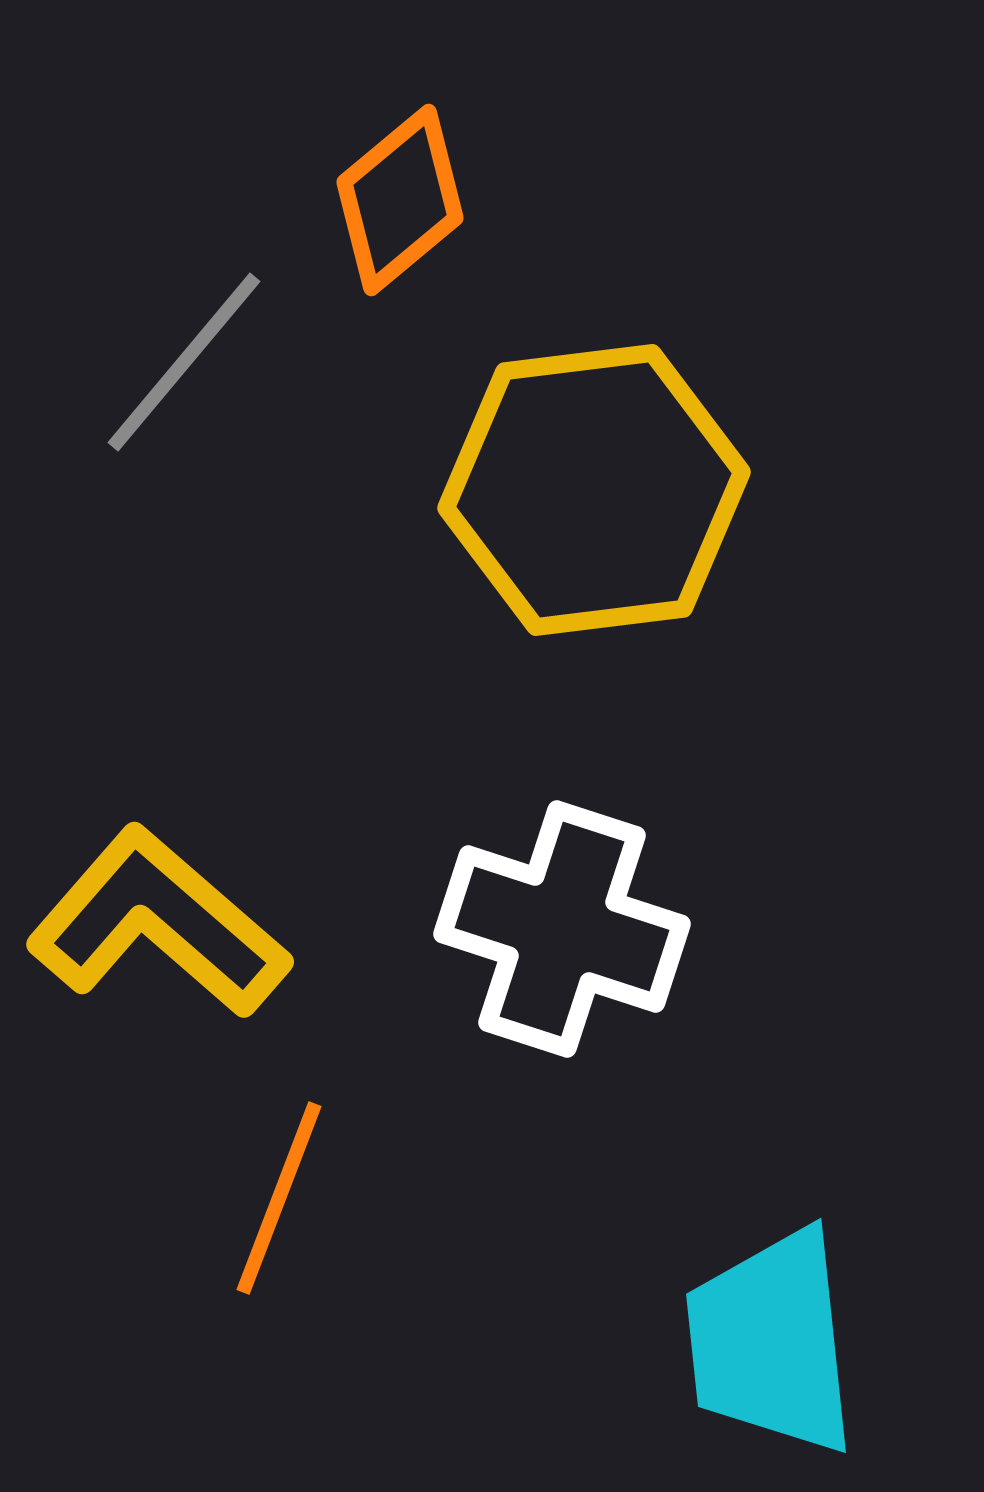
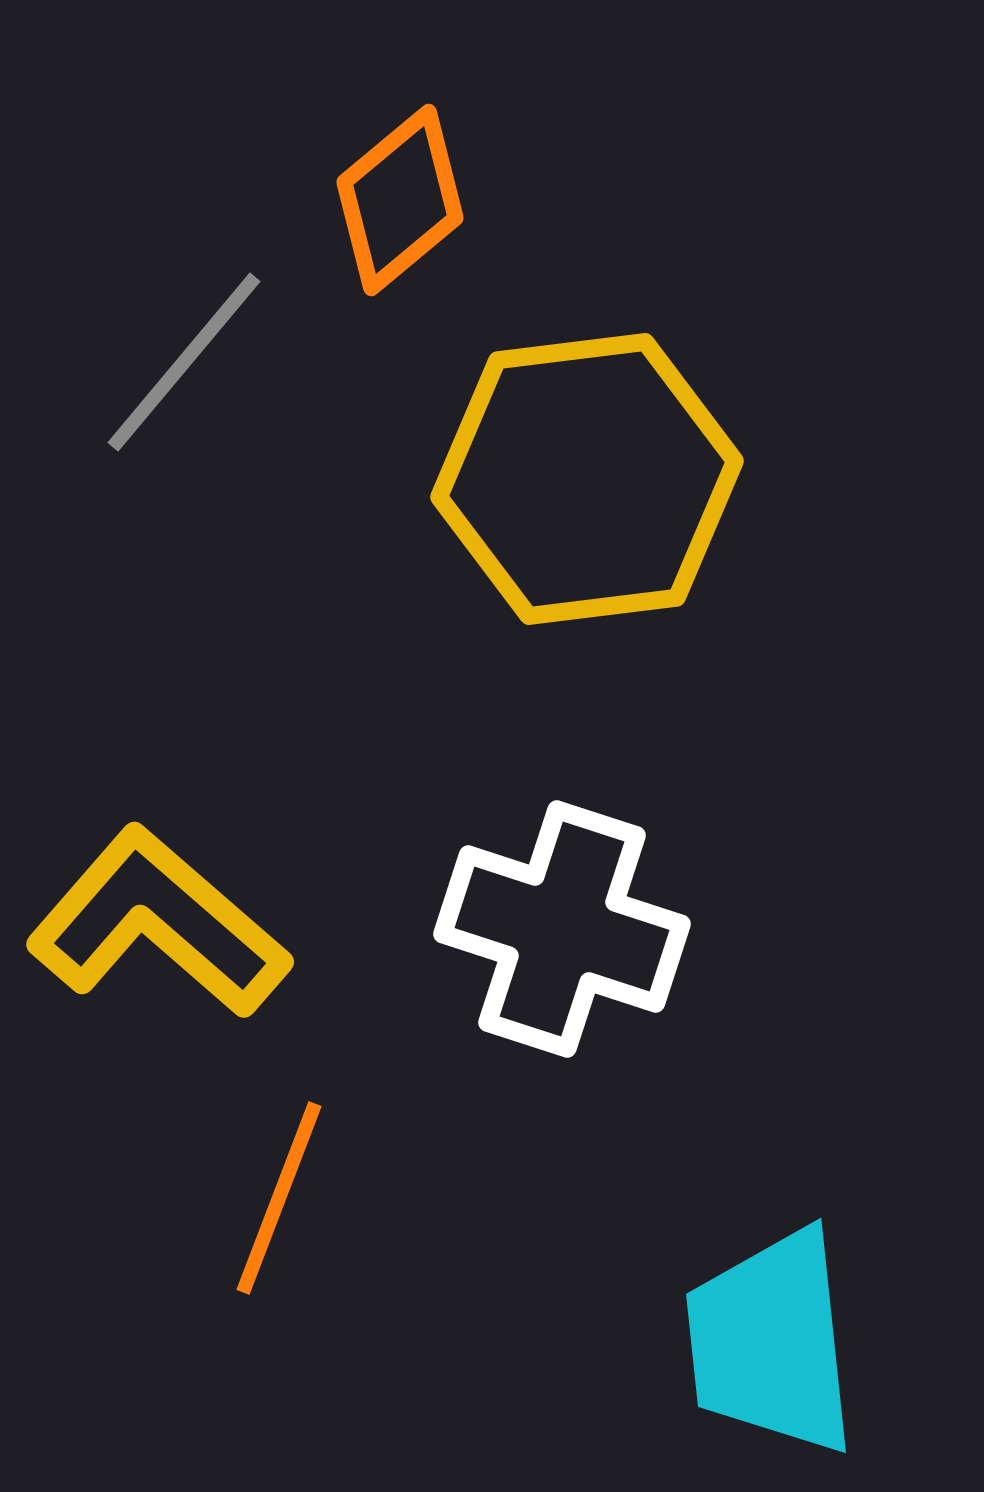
yellow hexagon: moved 7 px left, 11 px up
